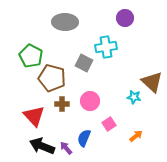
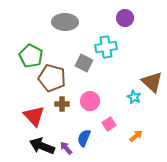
cyan star: rotated 16 degrees clockwise
